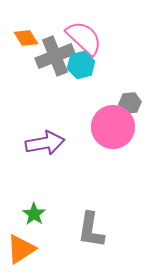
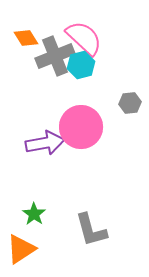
pink circle: moved 32 px left
gray L-shape: rotated 24 degrees counterclockwise
